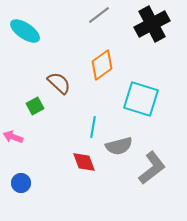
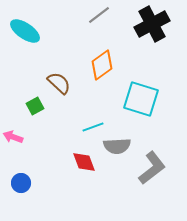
cyan line: rotated 60 degrees clockwise
gray semicircle: moved 2 px left; rotated 12 degrees clockwise
